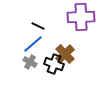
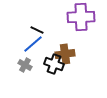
black line: moved 1 px left, 4 px down
brown cross: rotated 36 degrees clockwise
gray cross: moved 5 px left, 3 px down
